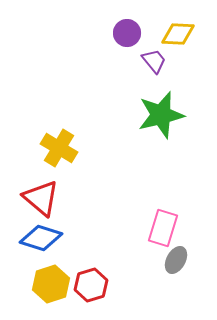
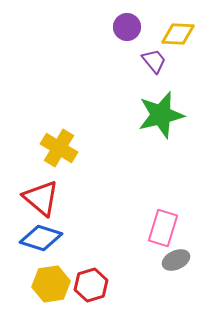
purple circle: moved 6 px up
gray ellipse: rotated 36 degrees clockwise
yellow hexagon: rotated 9 degrees clockwise
